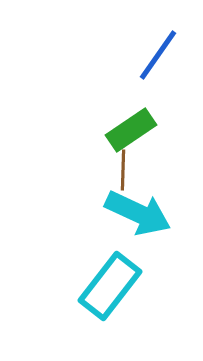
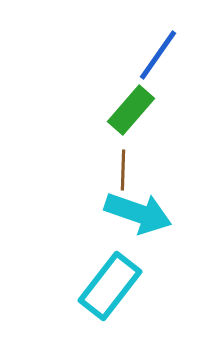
green rectangle: moved 20 px up; rotated 15 degrees counterclockwise
cyan arrow: rotated 6 degrees counterclockwise
